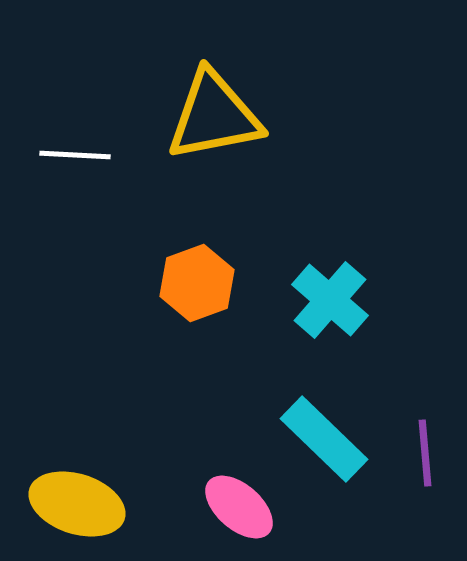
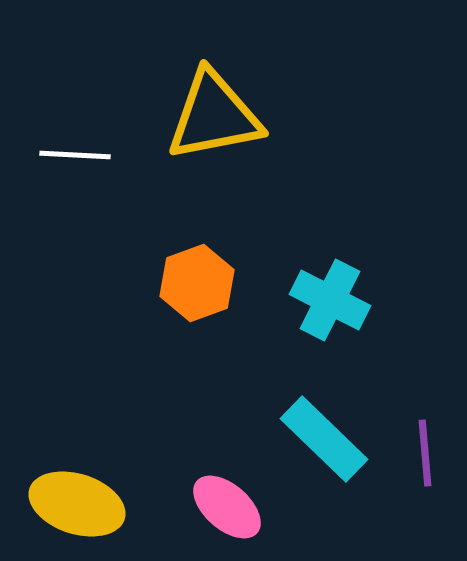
cyan cross: rotated 14 degrees counterclockwise
pink ellipse: moved 12 px left
